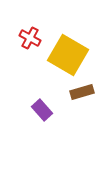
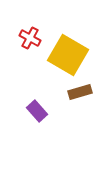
brown rectangle: moved 2 px left
purple rectangle: moved 5 px left, 1 px down
